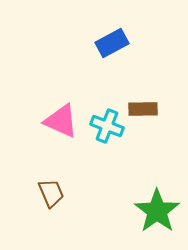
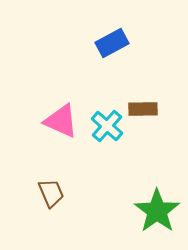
cyan cross: rotated 20 degrees clockwise
